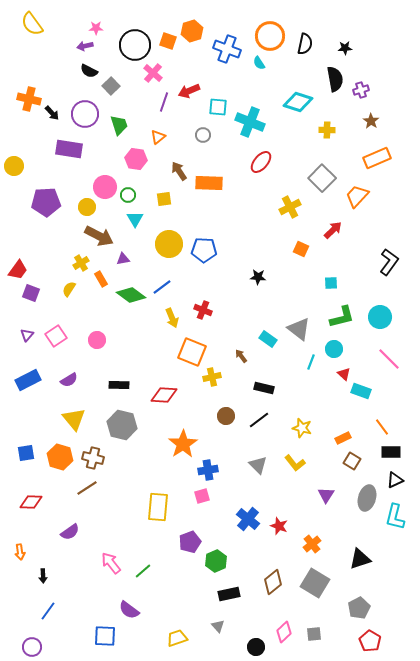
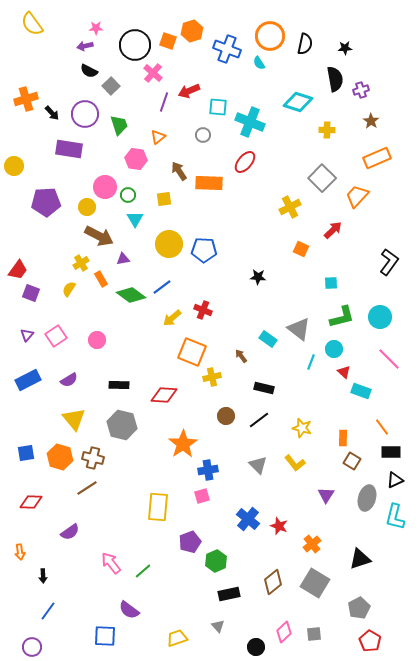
orange cross at (29, 99): moved 3 px left; rotated 30 degrees counterclockwise
red ellipse at (261, 162): moved 16 px left
yellow arrow at (172, 318): rotated 72 degrees clockwise
red triangle at (344, 374): moved 2 px up
orange rectangle at (343, 438): rotated 63 degrees counterclockwise
